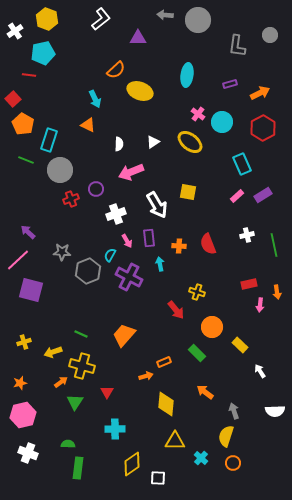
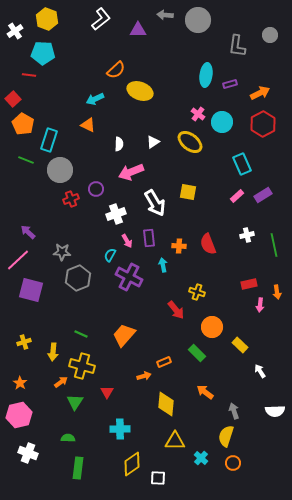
purple triangle at (138, 38): moved 8 px up
cyan pentagon at (43, 53): rotated 15 degrees clockwise
cyan ellipse at (187, 75): moved 19 px right
cyan arrow at (95, 99): rotated 90 degrees clockwise
red hexagon at (263, 128): moved 4 px up
white arrow at (157, 205): moved 2 px left, 2 px up
cyan arrow at (160, 264): moved 3 px right, 1 px down
gray hexagon at (88, 271): moved 10 px left, 7 px down
yellow arrow at (53, 352): rotated 66 degrees counterclockwise
orange arrow at (146, 376): moved 2 px left
orange star at (20, 383): rotated 24 degrees counterclockwise
pink hexagon at (23, 415): moved 4 px left
cyan cross at (115, 429): moved 5 px right
green semicircle at (68, 444): moved 6 px up
